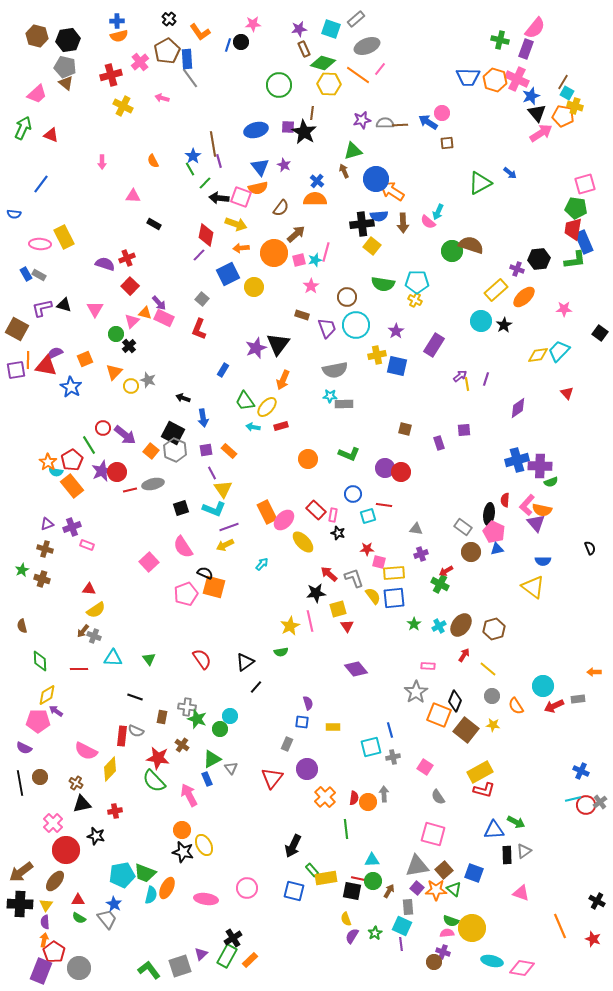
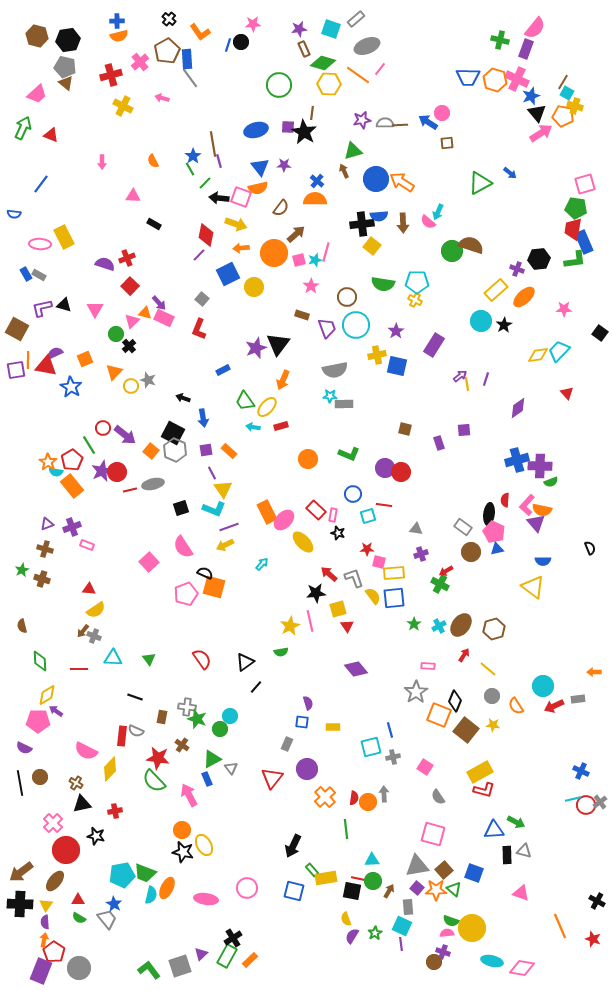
purple star at (284, 165): rotated 24 degrees counterclockwise
orange arrow at (392, 191): moved 10 px right, 9 px up
blue rectangle at (223, 370): rotated 32 degrees clockwise
gray triangle at (524, 851): rotated 49 degrees clockwise
